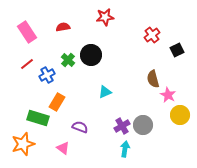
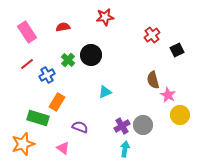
brown semicircle: moved 1 px down
